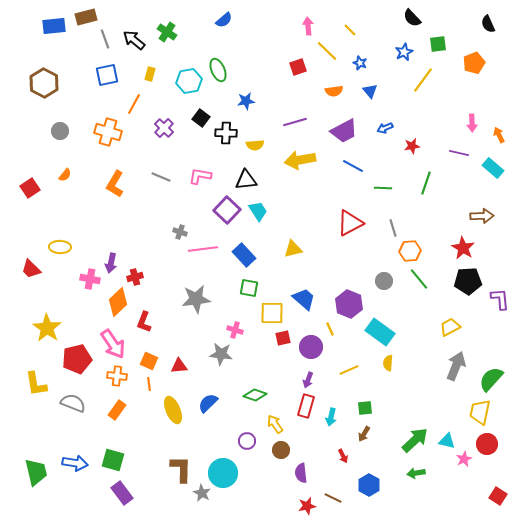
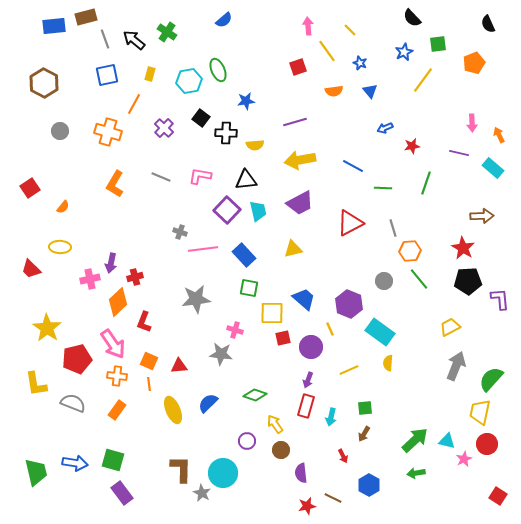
yellow line at (327, 51): rotated 10 degrees clockwise
purple trapezoid at (344, 131): moved 44 px left, 72 px down
orange semicircle at (65, 175): moved 2 px left, 32 px down
cyan trapezoid at (258, 211): rotated 20 degrees clockwise
pink cross at (90, 279): rotated 24 degrees counterclockwise
